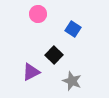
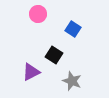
black square: rotated 12 degrees counterclockwise
